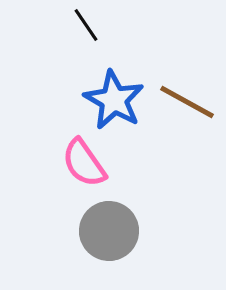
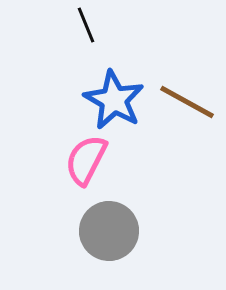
black line: rotated 12 degrees clockwise
pink semicircle: moved 2 px right, 3 px up; rotated 62 degrees clockwise
